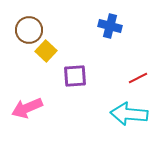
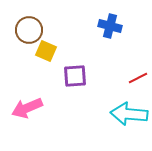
yellow square: rotated 20 degrees counterclockwise
